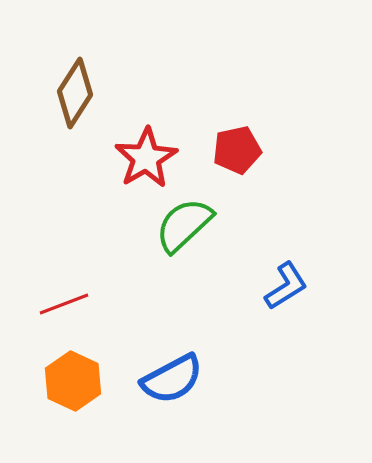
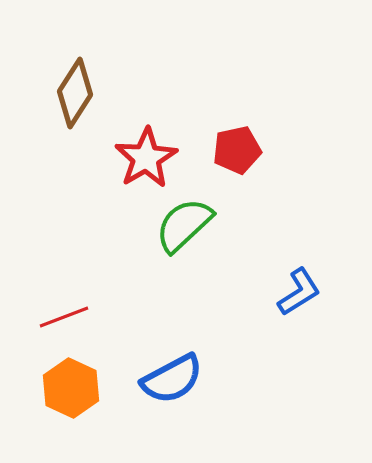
blue L-shape: moved 13 px right, 6 px down
red line: moved 13 px down
orange hexagon: moved 2 px left, 7 px down
